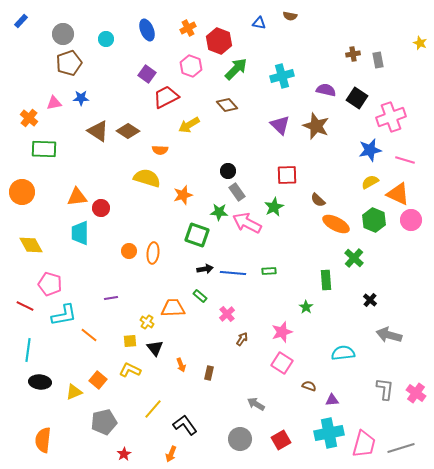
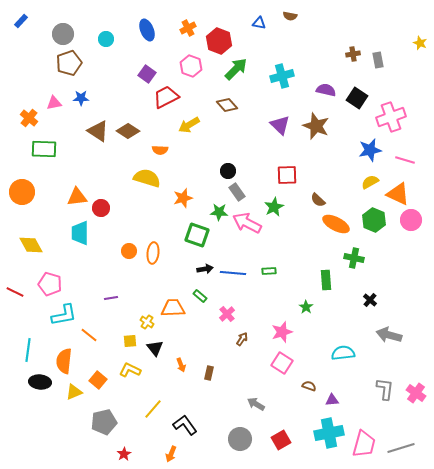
orange star at (183, 195): moved 3 px down
green cross at (354, 258): rotated 30 degrees counterclockwise
red line at (25, 306): moved 10 px left, 14 px up
orange semicircle at (43, 440): moved 21 px right, 79 px up
